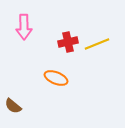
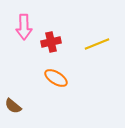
red cross: moved 17 px left
orange ellipse: rotated 10 degrees clockwise
